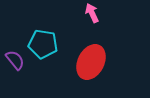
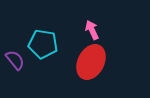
pink arrow: moved 17 px down
